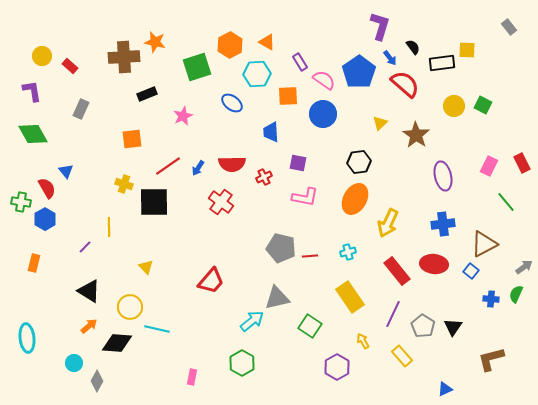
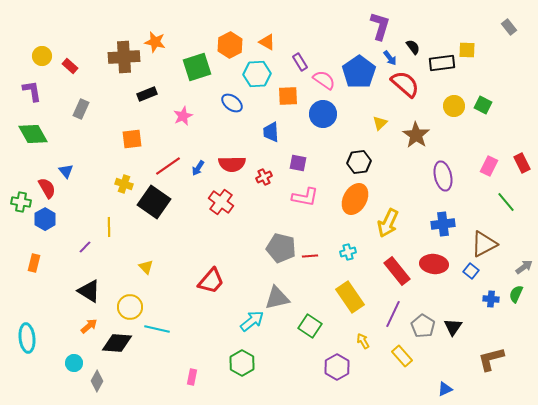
black square at (154, 202): rotated 36 degrees clockwise
